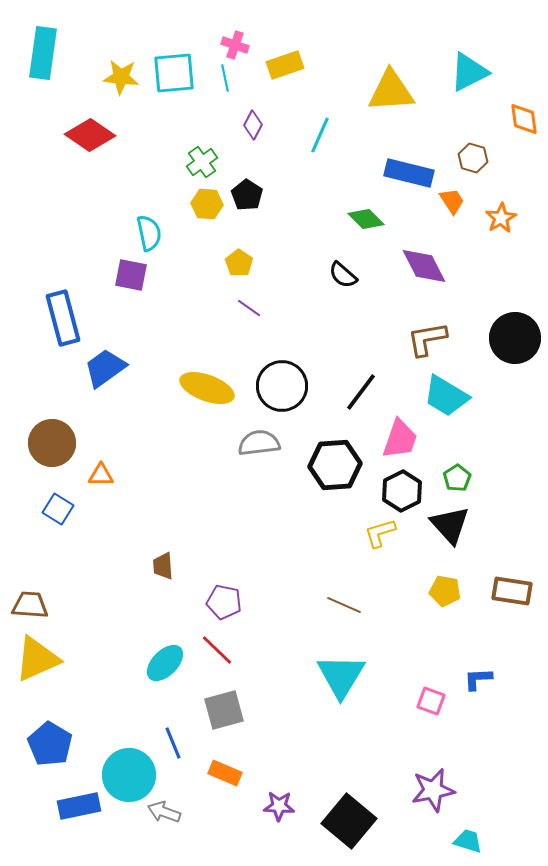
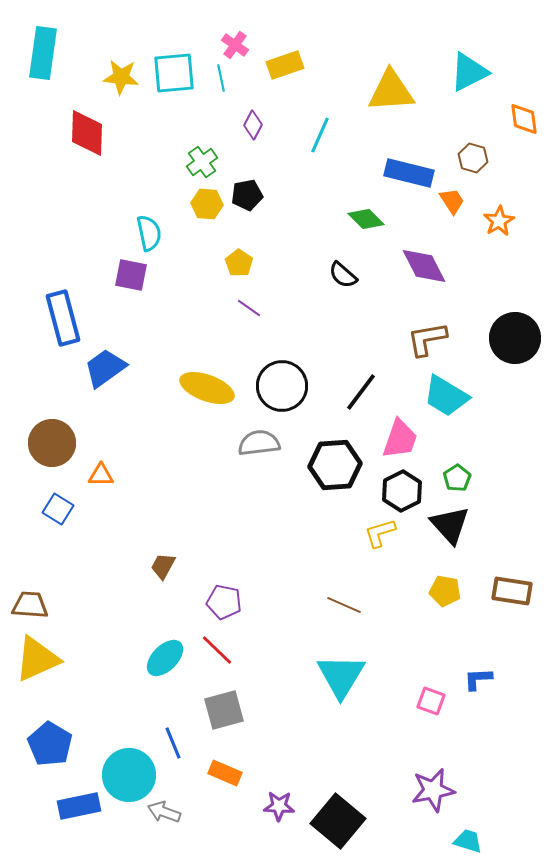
pink cross at (235, 45): rotated 16 degrees clockwise
cyan line at (225, 78): moved 4 px left
red diamond at (90, 135): moved 3 px left, 2 px up; rotated 57 degrees clockwise
black pentagon at (247, 195): rotated 28 degrees clockwise
orange star at (501, 218): moved 2 px left, 3 px down
brown trapezoid at (163, 566): rotated 32 degrees clockwise
cyan ellipse at (165, 663): moved 5 px up
black square at (349, 821): moved 11 px left
